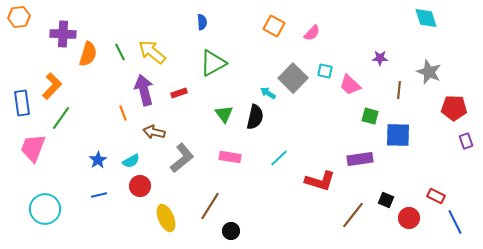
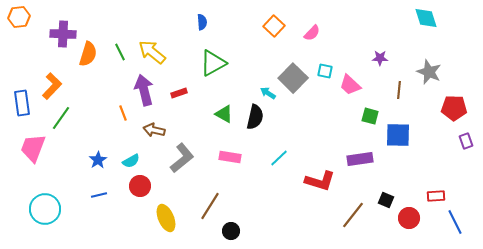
orange square at (274, 26): rotated 15 degrees clockwise
green triangle at (224, 114): rotated 24 degrees counterclockwise
brown arrow at (154, 132): moved 2 px up
red rectangle at (436, 196): rotated 30 degrees counterclockwise
